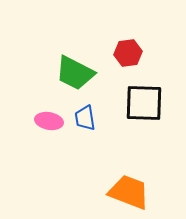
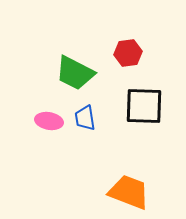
black square: moved 3 px down
